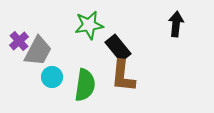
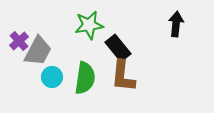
green semicircle: moved 7 px up
